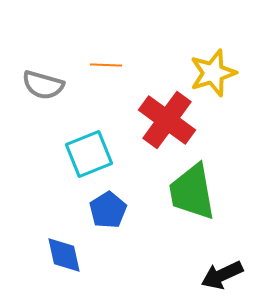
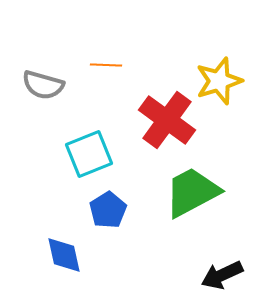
yellow star: moved 6 px right, 8 px down
green trapezoid: rotated 72 degrees clockwise
